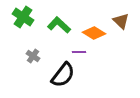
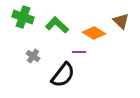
green cross: rotated 15 degrees counterclockwise
green L-shape: moved 2 px left
